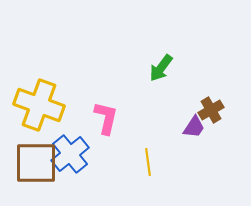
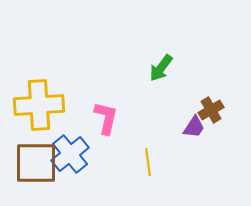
yellow cross: rotated 24 degrees counterclockwise
